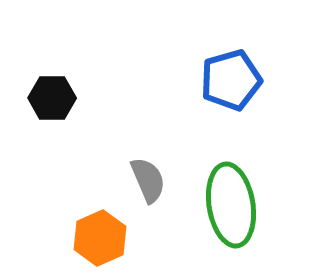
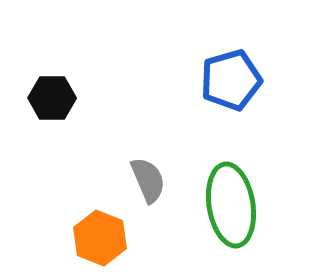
orange hexagon: rotated 14 degrees counterclockwise
